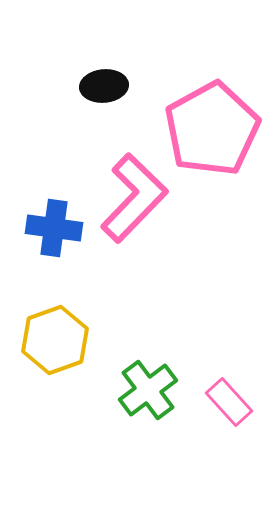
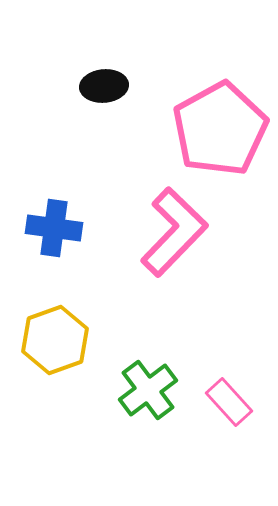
pink pentagon: moved 8 px right
pink L-shape: moved 40 px right, 34 px down
